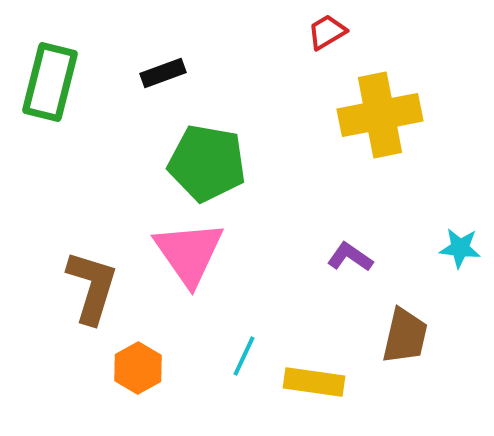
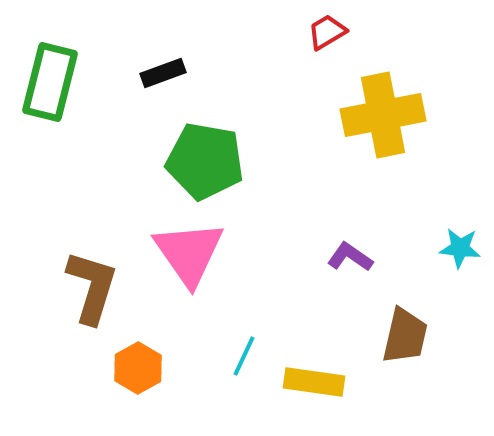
yellow cross: moved 3 px right
green pentagon: moved 2 px left, 2 px up
